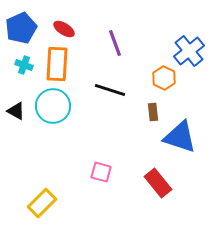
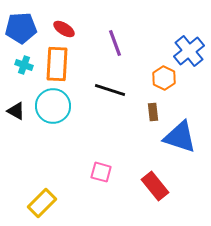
blue pentagon: rotated 20 degrees clockwise
red rectangle: moved 3 px left, 3 px down
